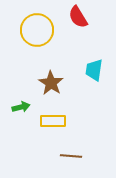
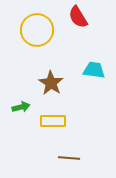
cyan trapezoid: rotated 90 degrees clockwise
brown line: moved 2 px left, 2 px down
